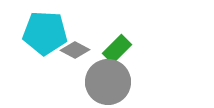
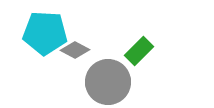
green rectangle: moved 22 px right, 2 px down
